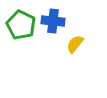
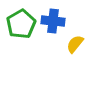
green pentagon: moved 1 px up; rotated 16 degrees clockwise
